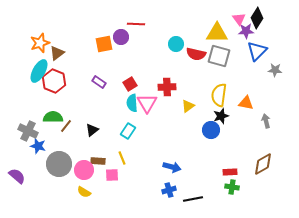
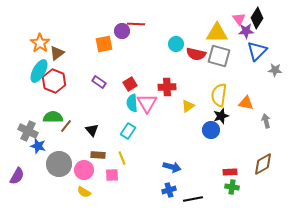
purple circle at (121, 37): moved 1 px right, 6 px up
orange star at (40, 43): rotated 18 degrees counterclockwise
black triangle at (92, 130): rotated 32 degrees counterclockwise
brown rectangle at (98, 161): moved 6 px up
purple semicircle at (17, 176): rotated 78 degrees clockwise
